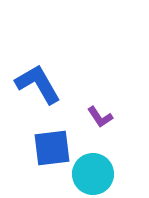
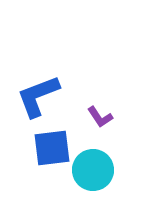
blue L-shape: moved 12 px down; rotated 81 degrees counterclockwise
cyan circle: moved 4 px up
